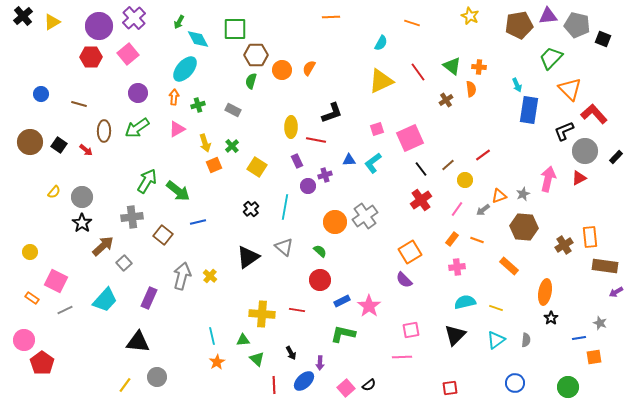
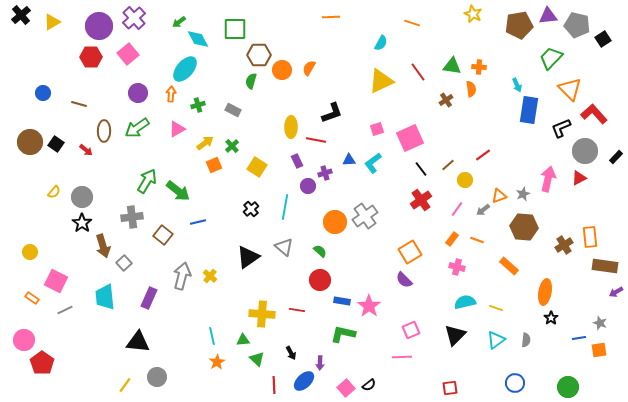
black cross at (23, 16): moved 2 px left, 1 px up
yellow star at (470, 16): moved 3 px right, 2 px up
green arrow at (179, 22): rotated 24 degrees clockwise
black square at (603, 39): rotated 35 degrees clockwise
brown hexagon at (256, 55): moved 3 px right
green triangle at (452, 66): rotated 30 degrees counterclockwise
blue circle at (41, 94): moved 2 px right, 1 px up
orange arrow at (174, 97): moved 3 px left, 3 px up
black L-shape at (564, 131): moved 3 px left, 3 px up
yellow arrow at (205, 143): rotated 108 degrees counterclockwise
black square at (59, 145): moved 3 px left, 1 px up
purple cross at (325, 175): moved 2 px up
brown arrow at (103, 246): rotated 115 degrees clockwise
pink cross at (457, 267): rotated 21 degrees clockwise
cyan trapezoid at (105, 300): moved 3 px up; rotated 132 degrees clockwise
blue rectangle at (342, 301): rotated 35 degrees clockwise
pink square at (411, 330): rotated 12 degrees counterclockwise
orange square at (594, 357): moved 5 px right, 7 px up
